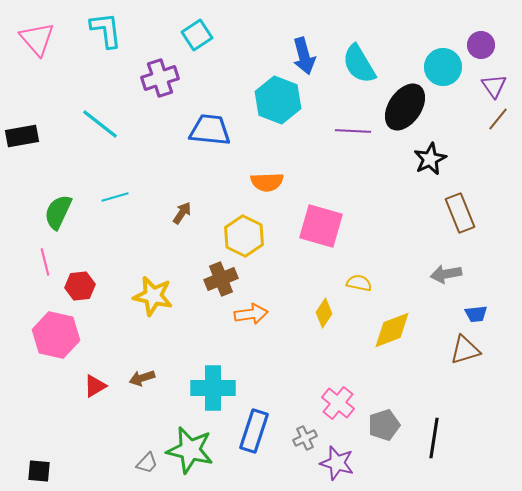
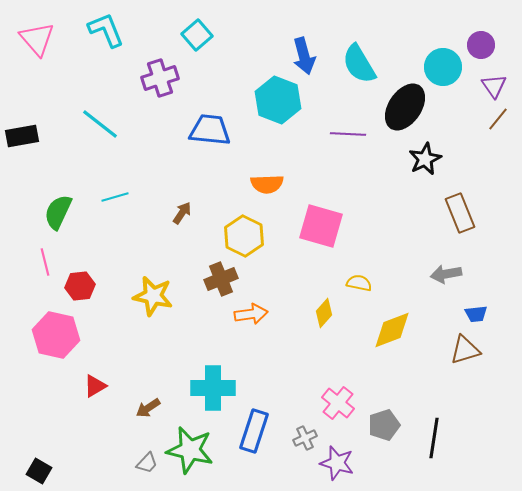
cyan L-shape at (106, 30): rotated 15 degrees counterclockwise
cyan square at (197, 35): rotated 8 degrees counterclockwise
purple line at (353, 131): moved 5 px left, 3 px down
black star at (430, 159): moved 5 px left
orange semicircle at (267, 182): moved 2 px down
yellow diamond at (324, 313): rotated 8 degrees clockwise
brown arrow at (142, 378): moved 6 px right, 30 px down; rotated 15 degrees counterclockwise
black square at (39, 471): rotated 25 degrees clockwise
